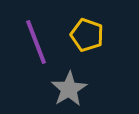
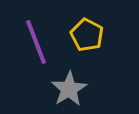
yellow pentagon: rotated 8 degrees clockwise
